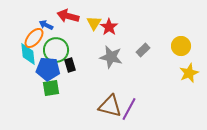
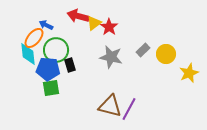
red arrow: moved 10 px right
yellow triangle: rotated 21 degrees clockwise
yellow circle: moved 15 px left, 8 px down
